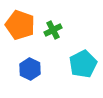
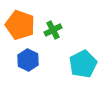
blue hexagon: moved 2 px left, 9 px up
